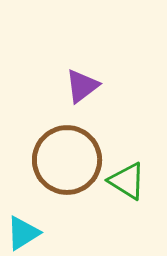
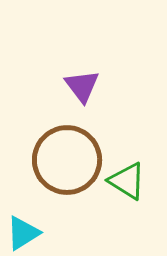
purple triangle: rotated 30 degrees counterclockwise
